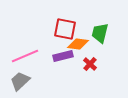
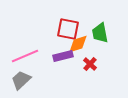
red square: moved 3 px right
green trapezoid: rotated 25 degrees counterclockwise
orange diamond: rotated 25 degrees counterclockwise
gray trapezoid: moved 1 px right, 1 px up
